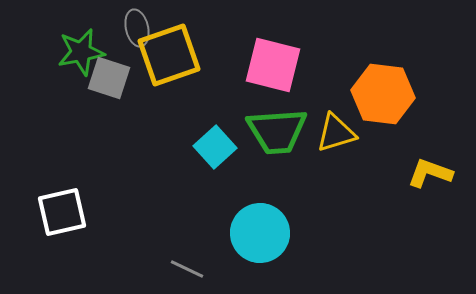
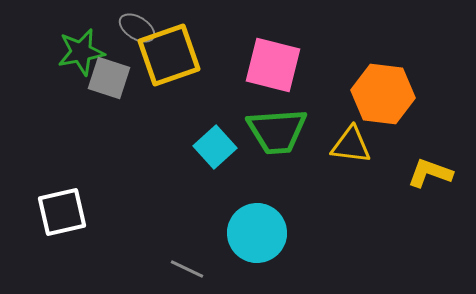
gray ellipse: rotated 45 degrees counterclockwise
yellow triangle: moved 15 px right, 12 px down; rotated 24 degrees clockwise
cyan circle: moved 3 px left
